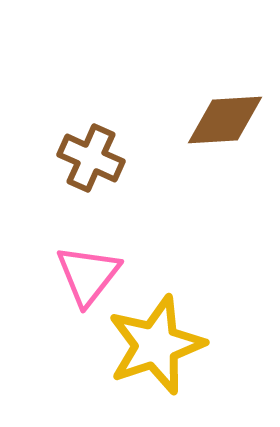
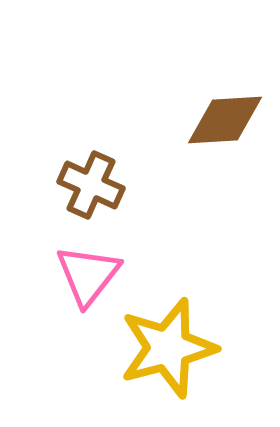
brown cross: moved 27 px down
yellow star: moved 12 px right, 3 px down; rotated 4 degrees clockwise
